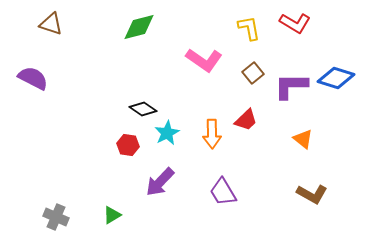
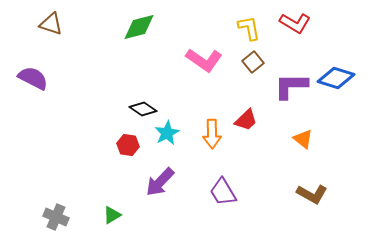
brown square: moved 11 px up
